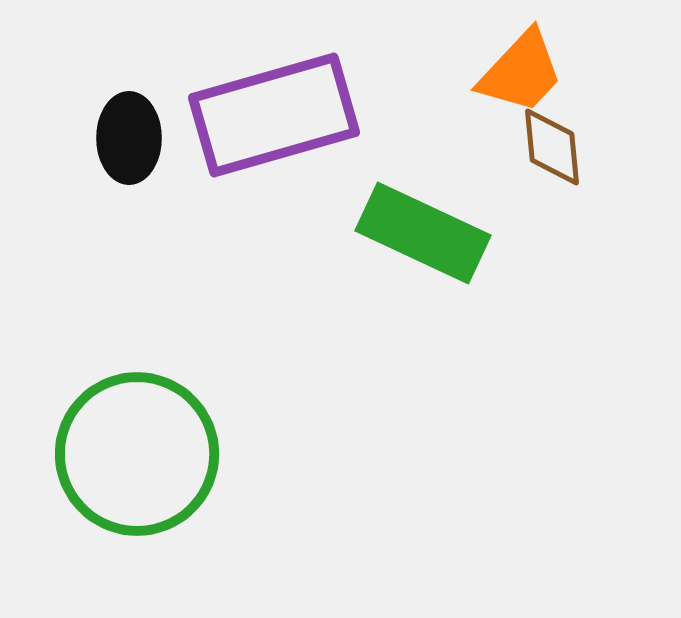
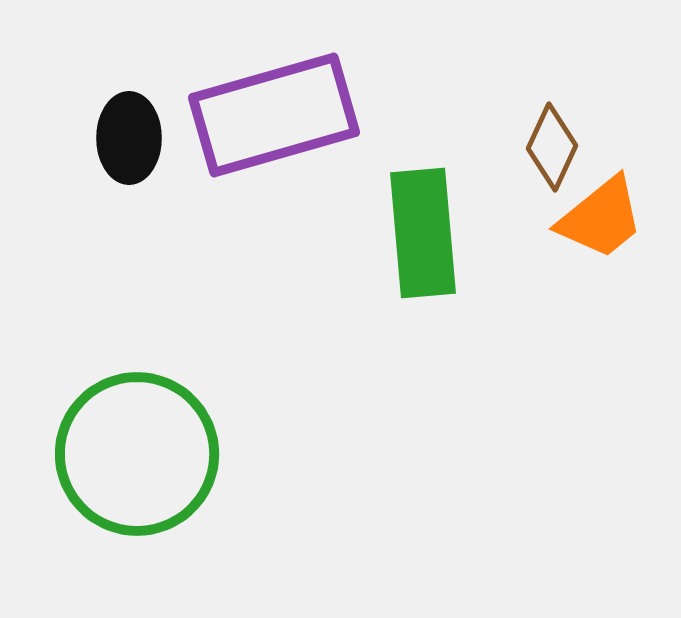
orange trapezoid: moved 80 px right, 146 px down; rotated 8 degrees clockwise
brown diamond: rotated 30 degrees clockwise
green rectangle: rotated 60 degrees clockwise
